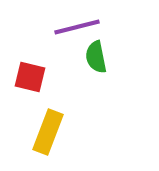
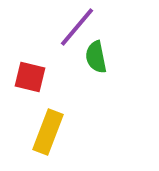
purple line: rotated 36 degrees counterclockwise
